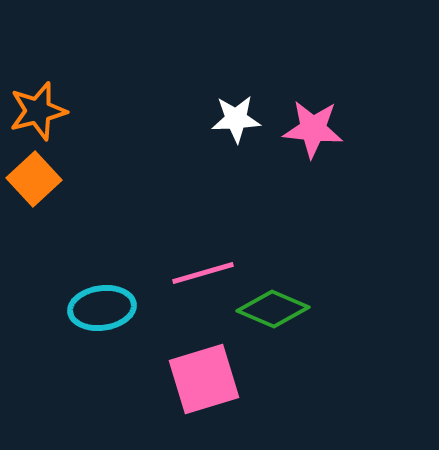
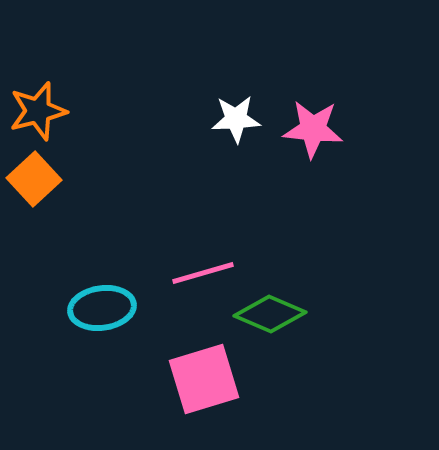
green diamond: moved 3 px left, 5 px down
